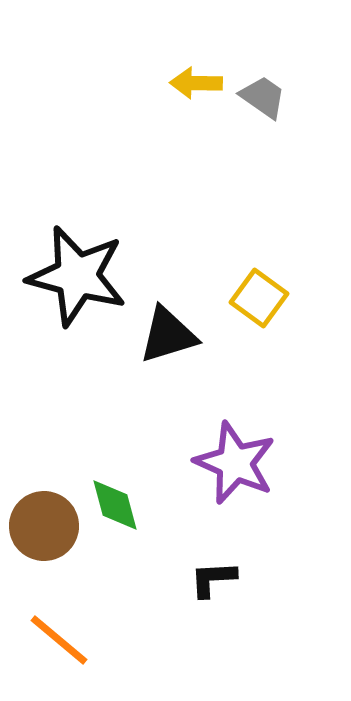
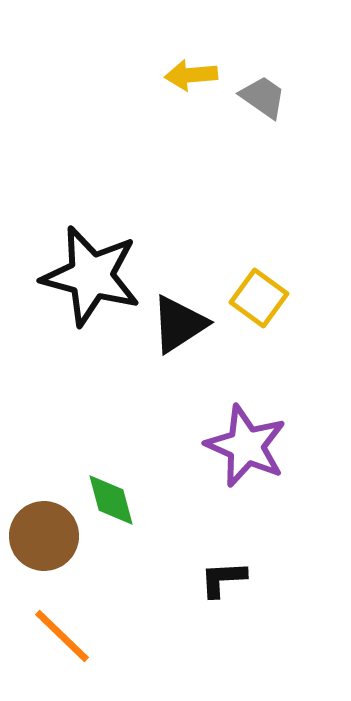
yellow arrow: moved 5 px left, 8 px up; rotated 6 degrees counterclockwise
black star: moved 14 px right
black triangle: moved 11 px right, 11 px up; rotated 16 degrees counterclockwise
purple star: moved 11 px right, 17 px up
green diamond: moved 4 px left, 5 px up
brown circle: moved 10 px down
black L-shape: moved 10 px right
orange line: moved 3 px right, 4 px up; rotated 4 degrees clockwise
